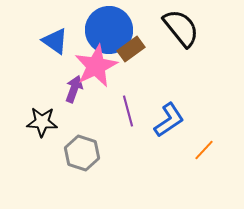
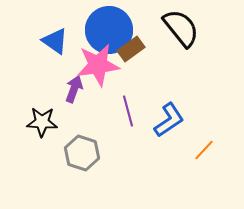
pink star: moved 2 px right, 1 px up; rotated 18 degrees clockwise
